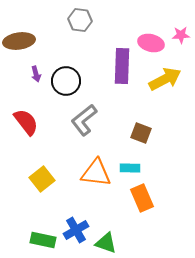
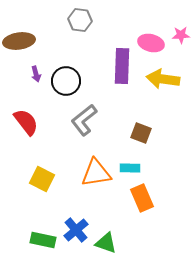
yellow arrow: moved 2 px left; rotated 144 degrees counterclockwise
orange triangle: rotated 16 degrees counterclockwise
yellow square: rotated 25 degrees counterclockwise
blue cross: rotated 10 degrees counterclockwise
